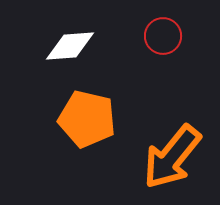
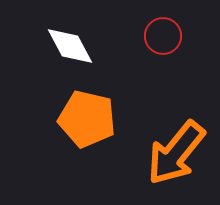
white diamond: rotated 66 degrees clockwise
orange arrow: moved 4 px right, 4 px up
